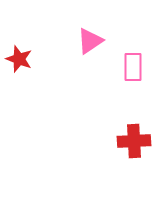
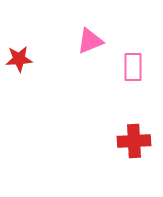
pink triangle: rotated 12 degrees clockwise
red star: rotated 24 degrees counterclockwise
